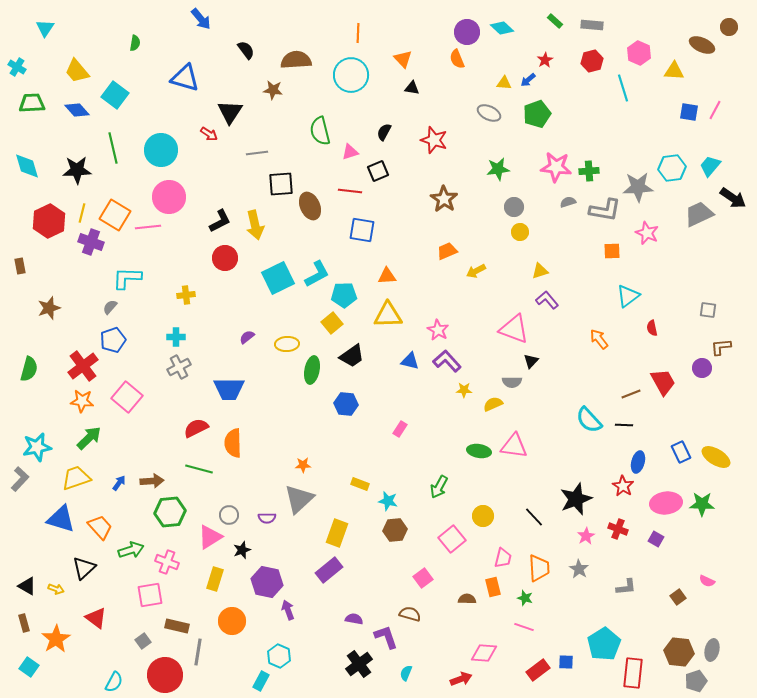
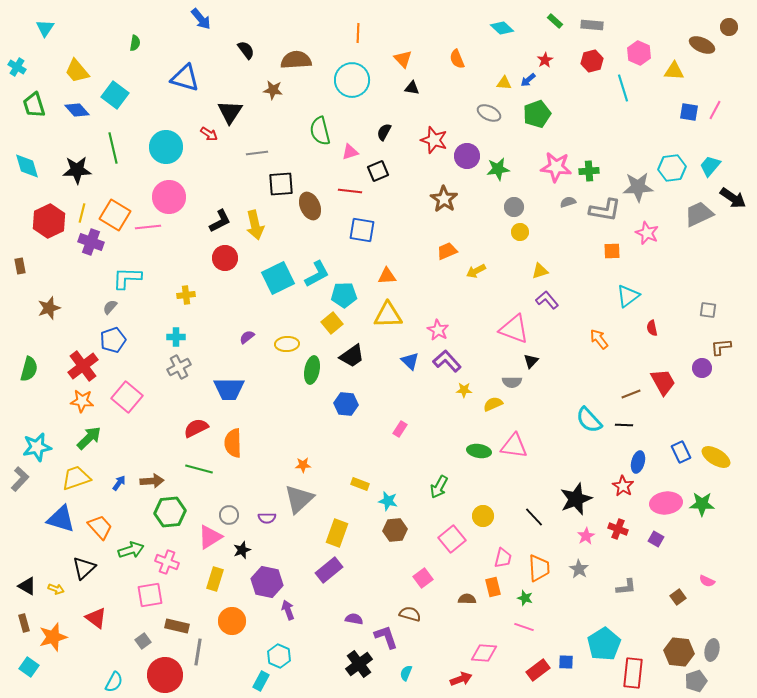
purple circle at (467, 32): moved 124 px down
cyan circle at (351, 75): moved 1 px right, 5 px down
green trapezoid at (32, 103): moved 2 px right, 2 px down; rotated 104 degrees counterclockwise
cyan circle at (161, 150): moved 5 px right, 3 px up
blue triangle at (410, 361): rotated 30 degrees clockwise
orange star at (56, 639): moved 3 px left, 2 px up; rotated 16 degrees clockwise
